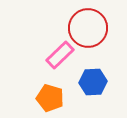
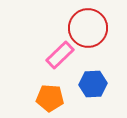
blue hexagon: moved 2 px down
orange pentagon: rotated 12 degrees counterclockwise
